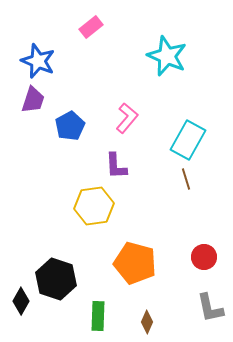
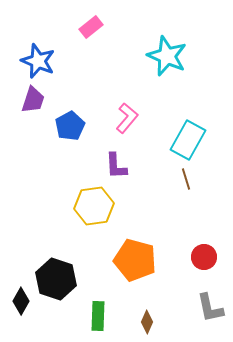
orange pentagon: moved 3 px up
